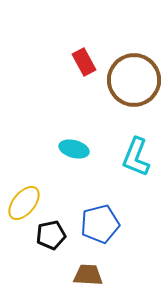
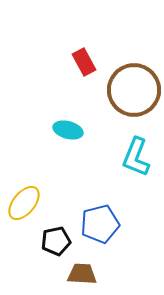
brown circle: moved 10 px down
cyan ellipse: moved 6 px left, 19 px up
black pentagon: moved 5 px right, 6 px down
brown trapezoid: moved 6 px left, 1 px up
